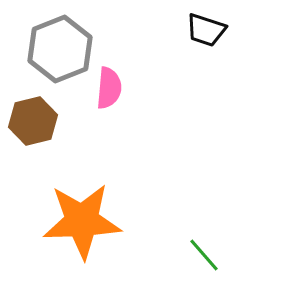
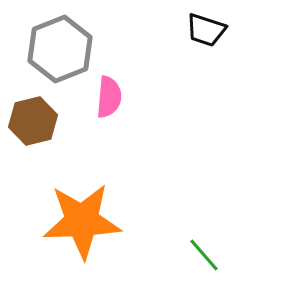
pink semicircle: moved 9 px down
